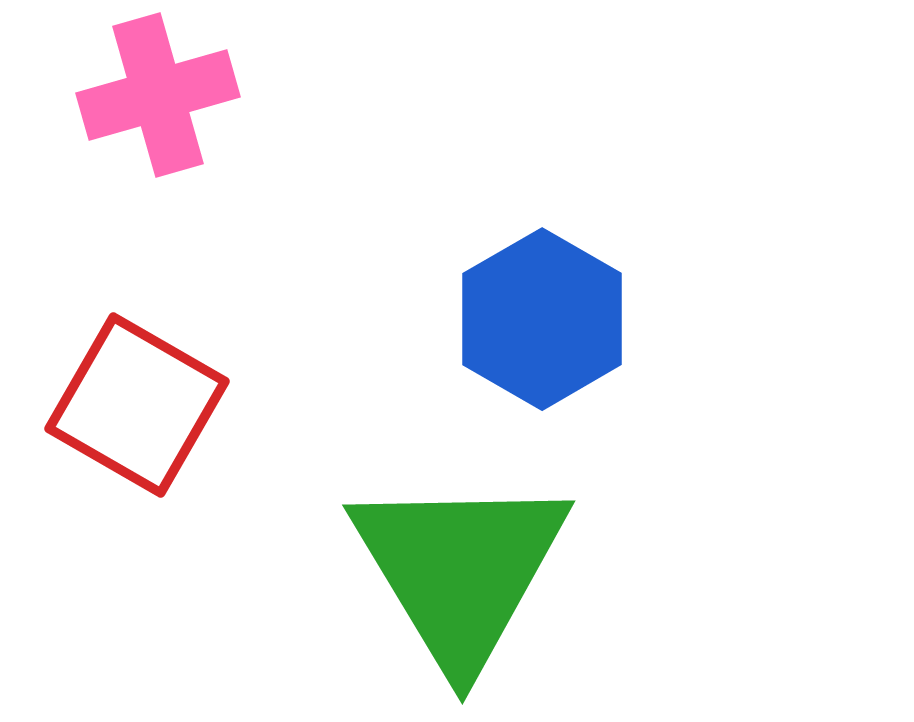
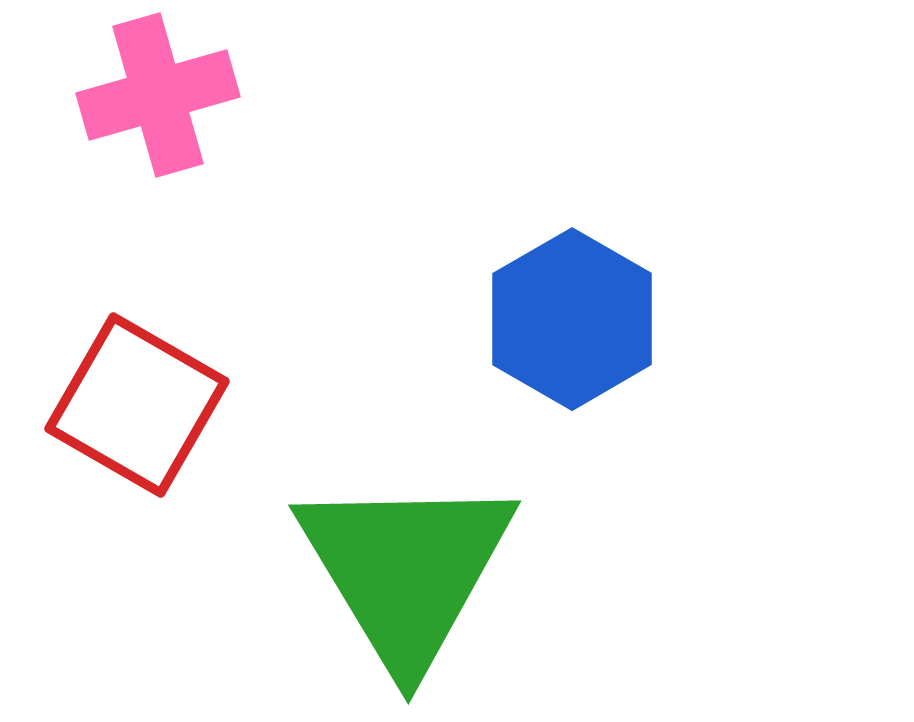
blue hexagon: moved 30 px right
green triangle: moved 54 px left
